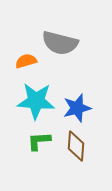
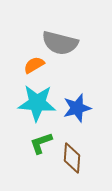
orange semicircle: moved 8 px right, 4 px down; rotated 15 degrees counterclockwise
cyan star: moved 1 px right, 2 px down
green L-shape: moved 2 px right, 2 px down; rotated 15 degrees counterclockwise
brown diamond: moved 4 px left, 12 px down
